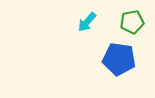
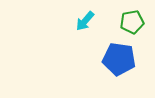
cyan arrow: moved 2 px left, 1 px up
